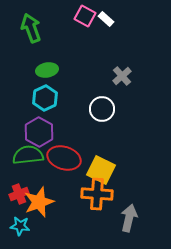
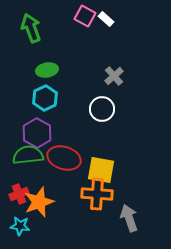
gray cross: moved 8 px left
purple hexagon: moved 2 px left, 1 px down
yellow square: rotated 16 degrees counterclockwise
gray arrow: rotated 32 degrees counterclockwise
